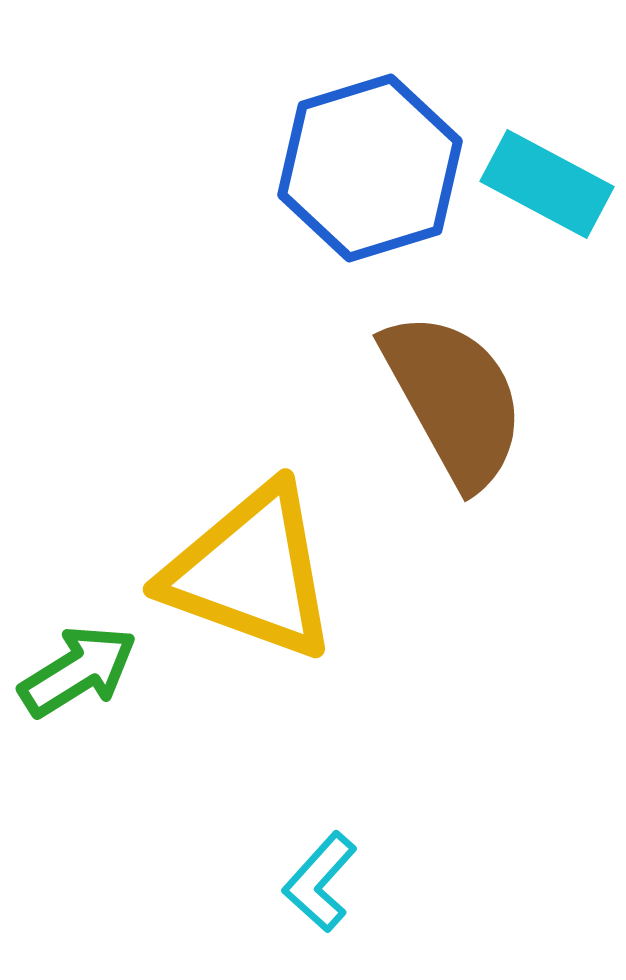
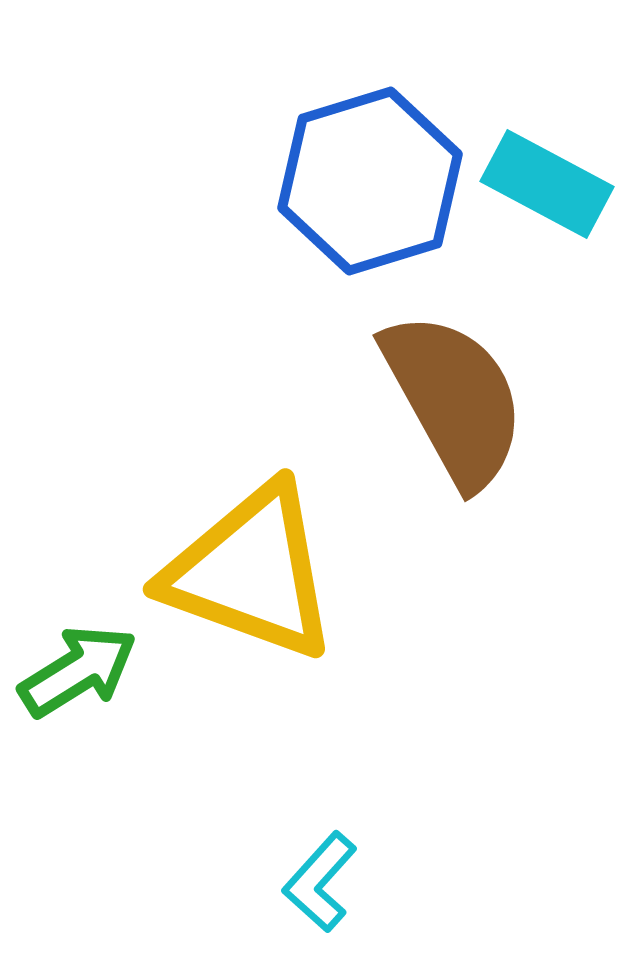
blue hexagon: moved 13 px down
